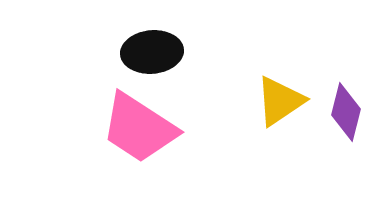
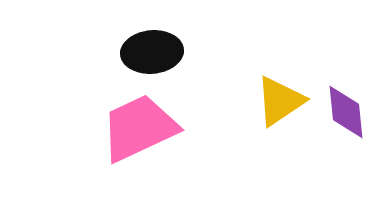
purple diamond: rotated 20 degrees counterclockwise
pink trapezoid: rotated 122 degrees clockwise
